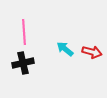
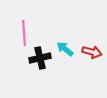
pink line: moved 1 px down
black cross: moved 17 px right, 5 px up
